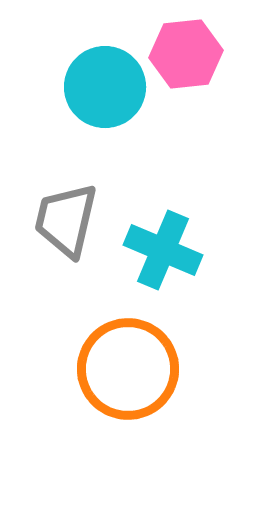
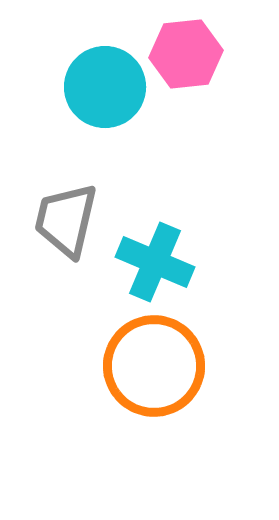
cyan cross: moved 8 px left, 12 px down
orange circle: moved 26 px right, 3 px up
